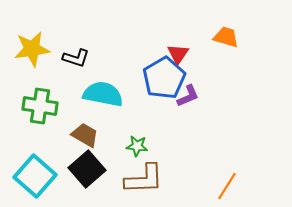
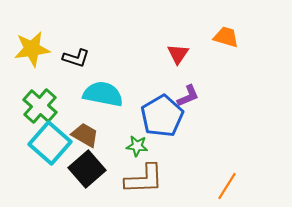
blue pentagon: moved 2 px left, 38 px down
green cross: rotated 32 degrees clockwise
cyan square: moved 15 px right, 33 px up
